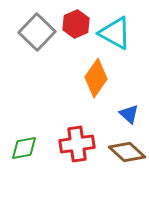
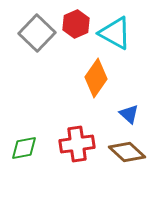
gray square: moved 1 px down
